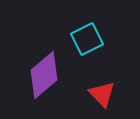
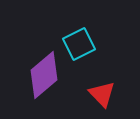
cyan square: moved 8 px left, 5 px down
